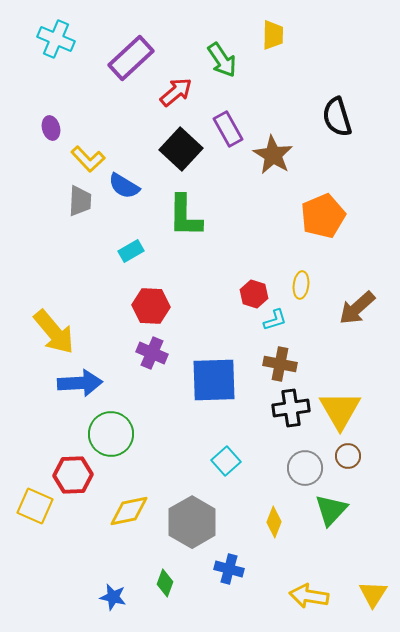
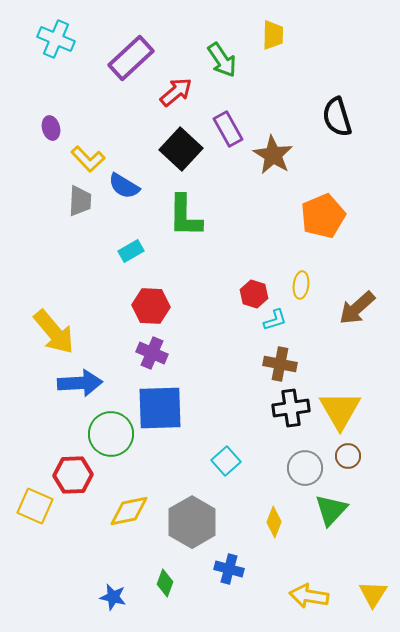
blue square at (214, 380): moved 54 px left, 28 px down
